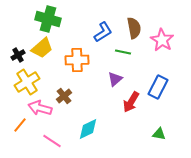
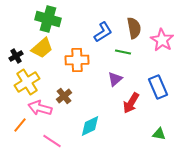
black cross: moved 2 px left, 1 px down
blue rectangle: rotated 50 degrees counterclockwise
red arrow: moved 1 px down
cyan diamond: moved 2 px right, 3 px up
